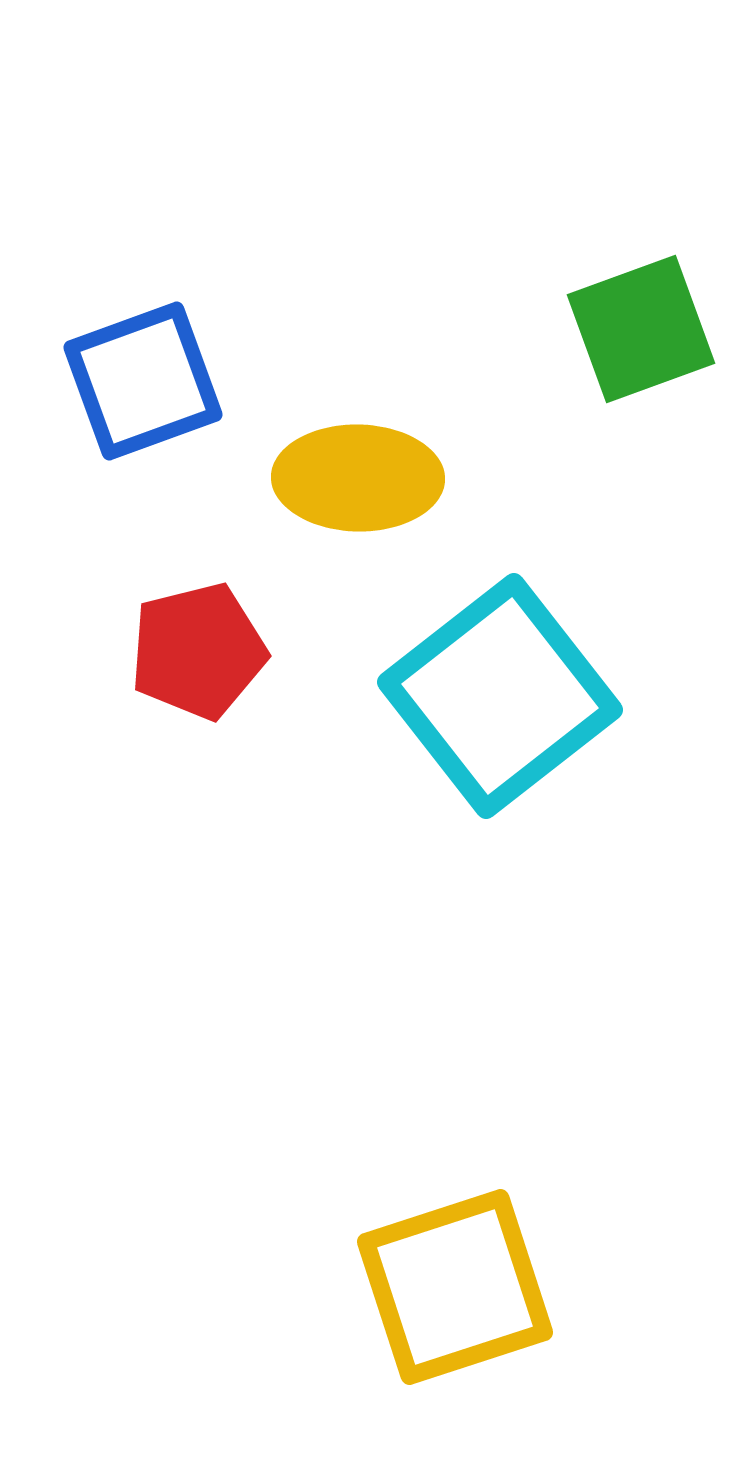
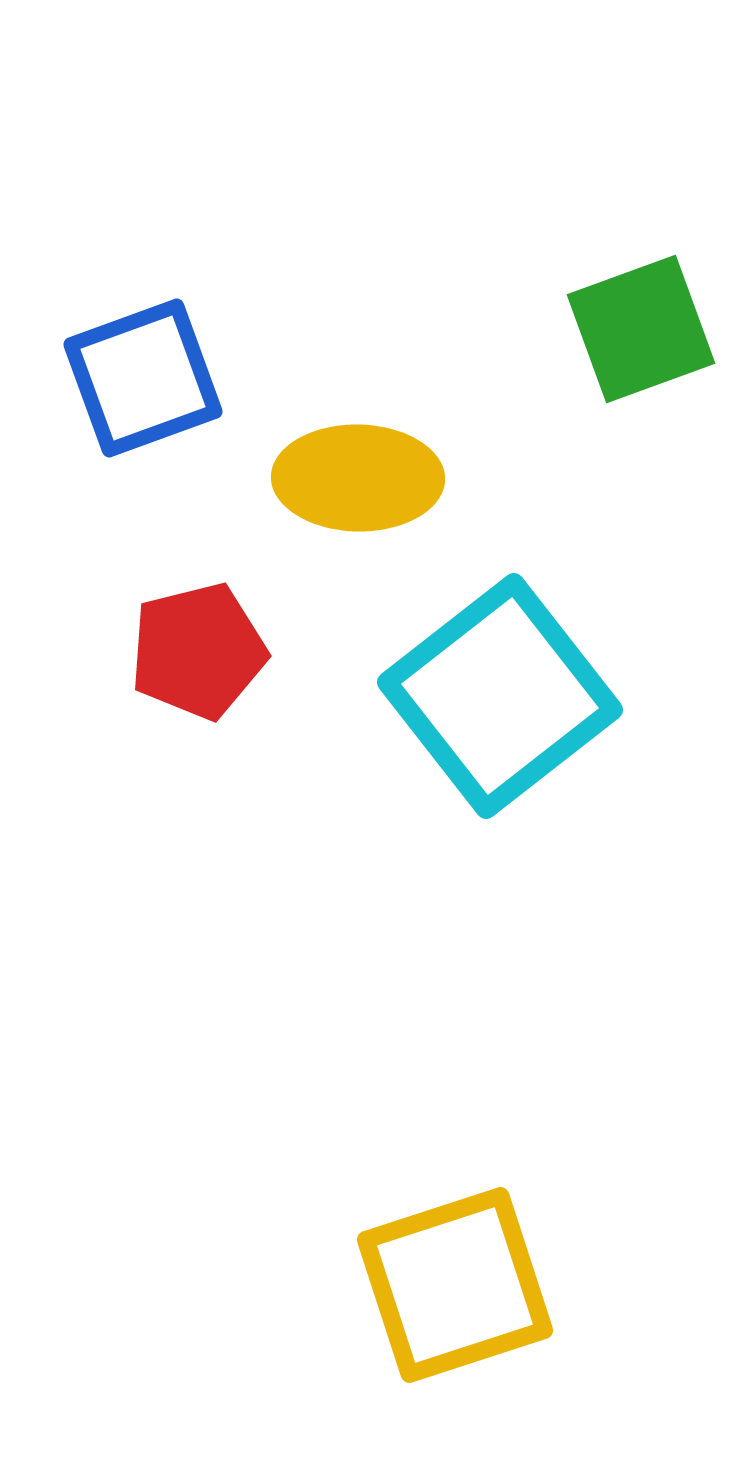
blue square: moved 3 px up
yellow square: moved 2 px up
